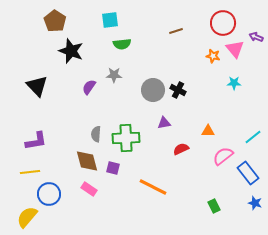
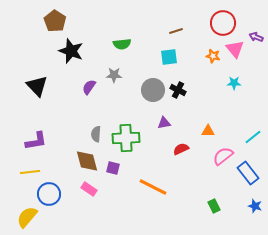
cyan square: moved 59 px right, 37 px down
blue star: moved 3 px down
